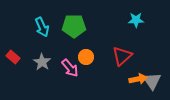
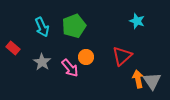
cyan star: moved 1 px right, 1 px down; rotated 21 degrees clockwise
green pentagon: rotated 20 degrees counterclockwise
red rectangle: moved 9 px up
orange arrow: rotated 90 degrees counterclockwise
